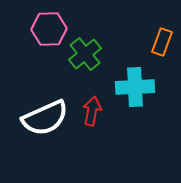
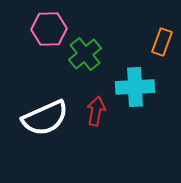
red arrow: moved 4 px right
